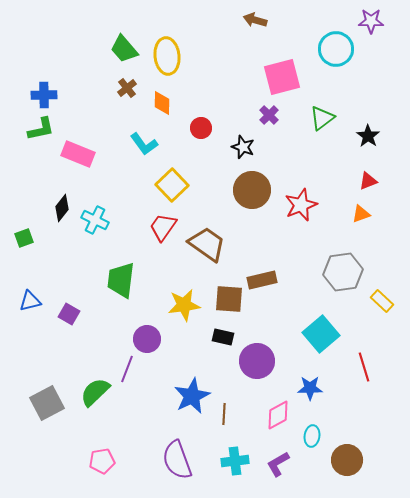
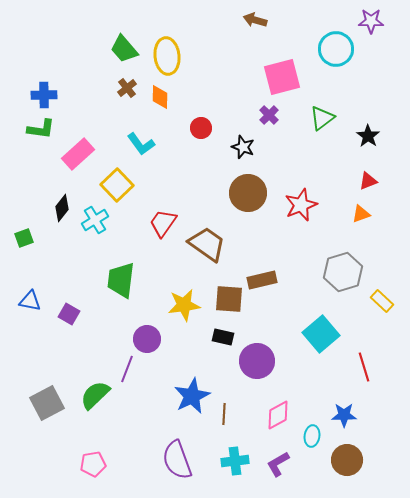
orange diamond at (162, 103): moved 2 px left, 6 px up
green L-shape at (41, 129): rotated 20 degrees clockwise
cyan L-shape at (144, 144): moved 3 px left
pink rectangle at (78, 154): rotated 64 degrees counterclockwise
yellow square at (172, 185): moved 55 px left
brown circle at (252, 190): moved 4 px left, 3 px down
cyan cross at (95, 220): rotated 32 degrees clockwise
red trapezoid at (163, 227): moved 4 px up
gray hexagon at (343, 272): rotated 9 degrees counterclockwise
blue triangle at (30, 301): rotated 25 degrees clockwise
blue star at (310, 388): moved 34 px right, 27 px down
green semicircle at (95, 392): moved 3 px down
pink pentagon at (102, 461): moved 9 px left, 3 px down
